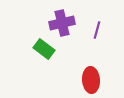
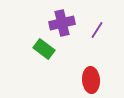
purple line: rotated 18 degrees clockwise
